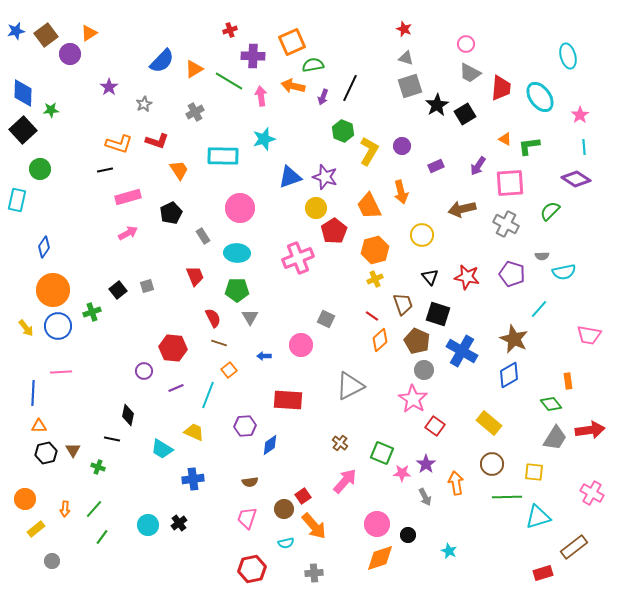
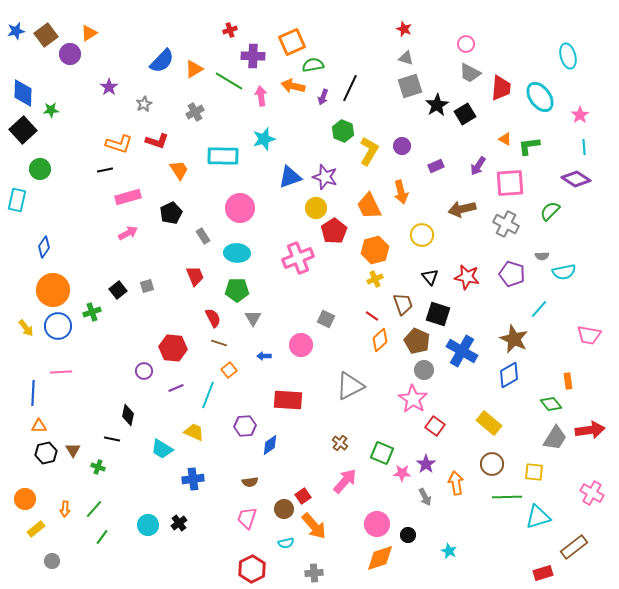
gray triangle at (250, 317): moved 3 px right, 1 px down
red hexagon at (252, 569): rotated 16 degrees counterclockwise
